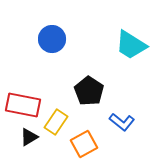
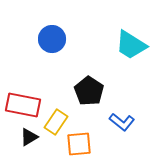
orange square: moved 5 px left; rotated 24 degrees clockwise
